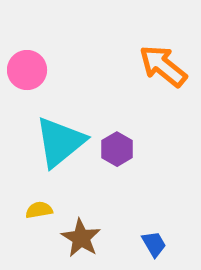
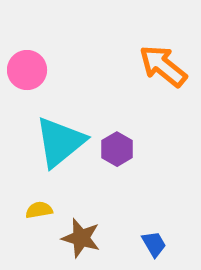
brown star: rotated 15 degrees counterclockwise
